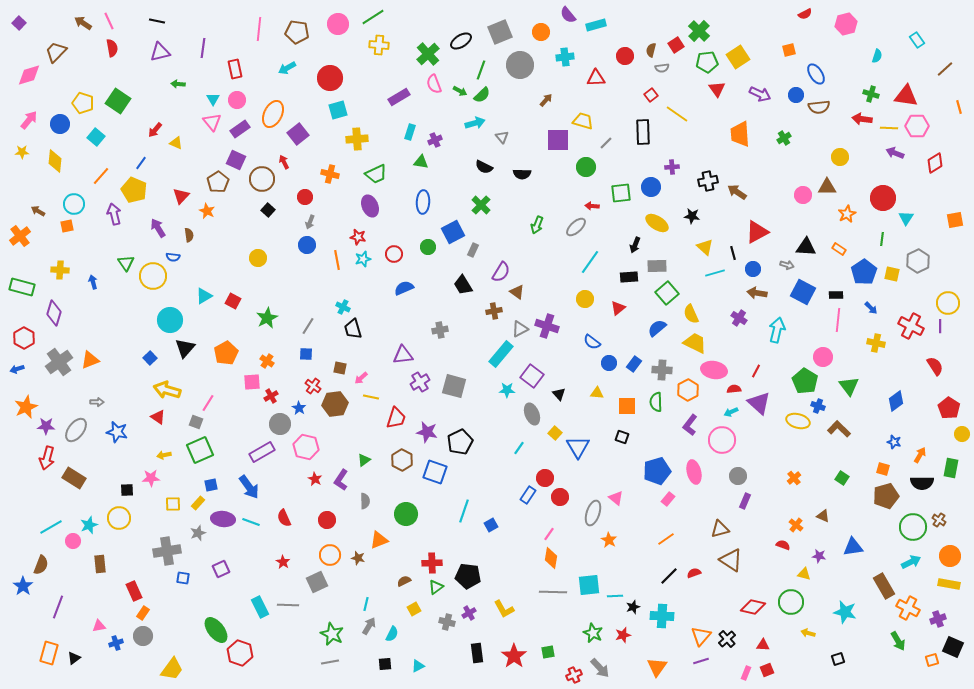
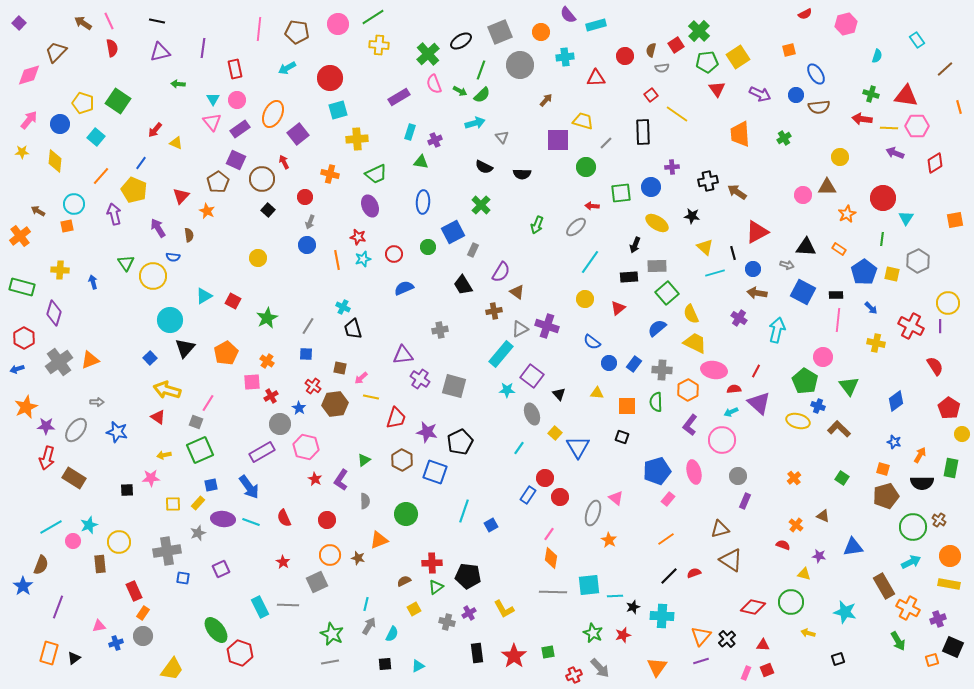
purple cross at (420, 382): moved 3 px up; rotated 24 degrees counterclockwise
yellow circle at (119, 518): moved 24 px down
